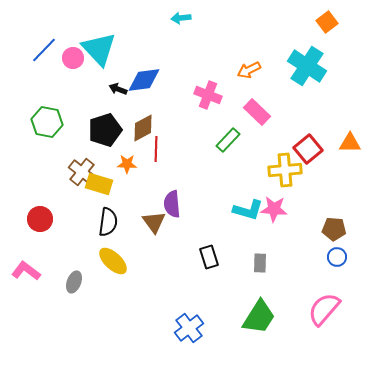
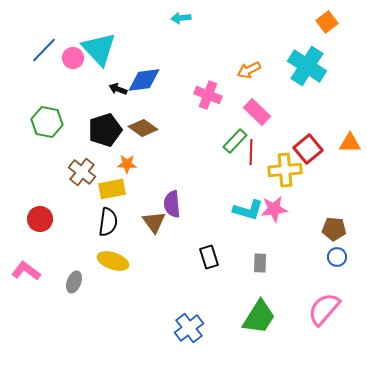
brown diamond: rotated 64 degrees clockwise
green rectangle: moved 7 px right, 1 px down
red line: moved 95 px right, 3 px down
yellow rectangle: moved 13 px right, 5 px down; rotated 28 degrees counterclockwise
pink star: rotated 12 degrees counterclockwise
yellow ellipse: rotated 24 degrees counterclockwise
